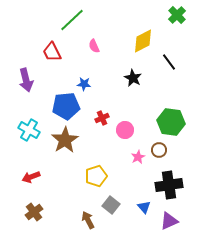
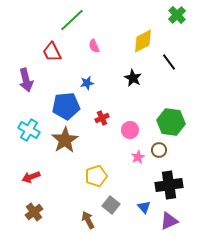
blue star: moved 3 px right, 1 px up; rotated 16 degrees counterclockwise
pink circle: moved 5 px right
